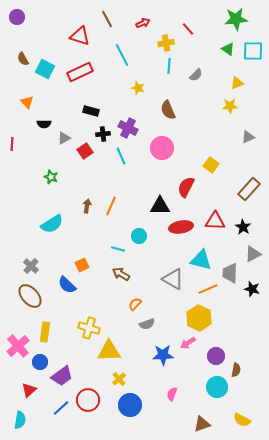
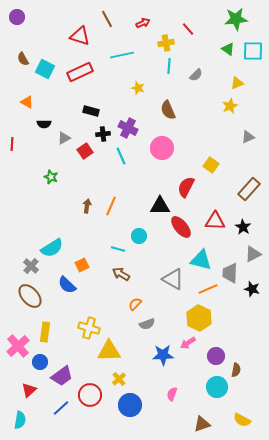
cyan line at (122, 55): rotated 75 degrees counterclockwise
orange triangle at (27, 102): rotated 16 degrees counterclockwise
yellow star at (230, 106): rotated 21 degrees counterclockwise
cyan semicircle at (52, 224): moved 24 px down
red ellipse at (181, 227): rotated 60 degrees clockwise
red circle at (88, 400): moved 2 px right, 5 px up
